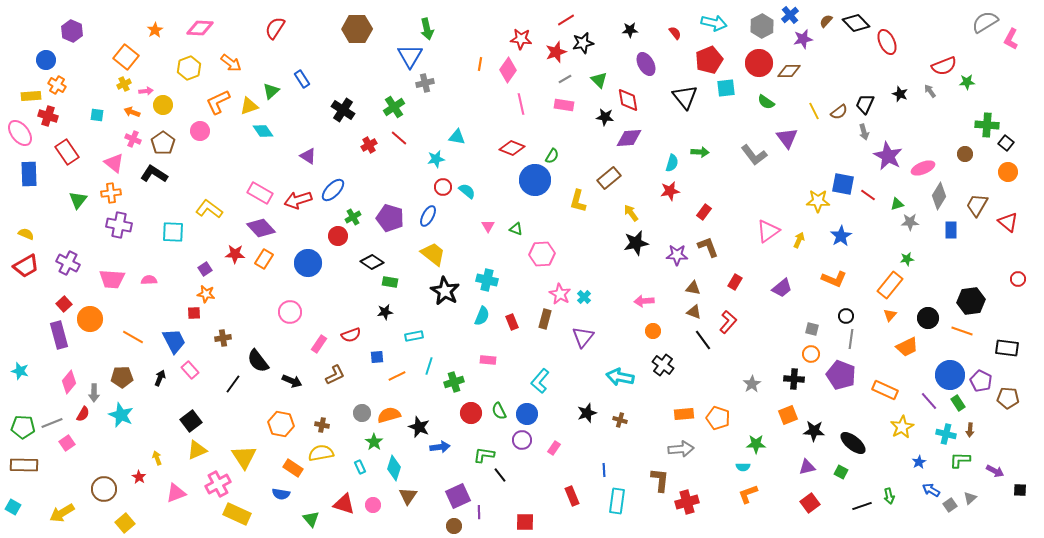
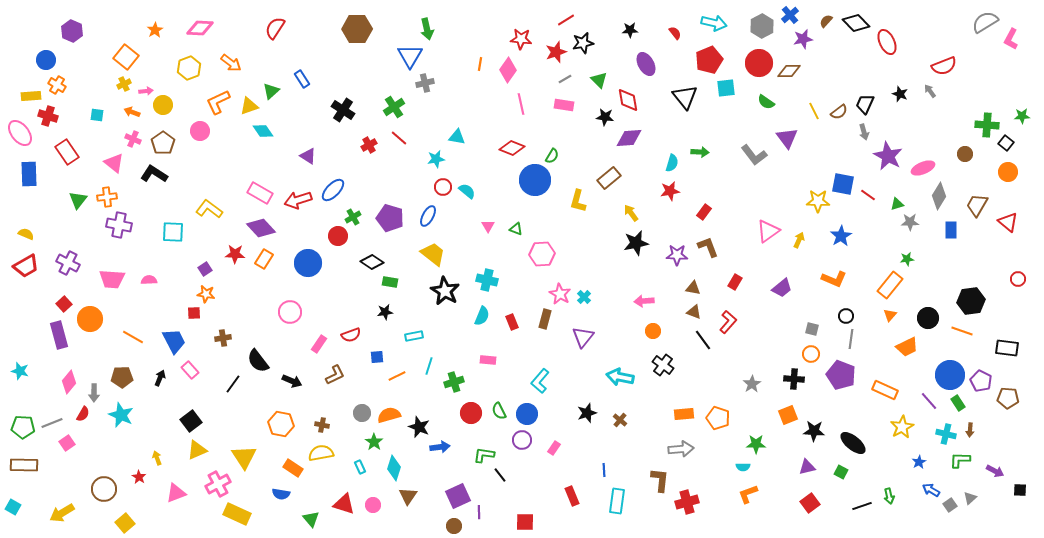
green star at (967, 82): moved 55 px right, 34 px down
orange cross at (111, 193): moved 4 px left, 4 px down
brown cross at (620, 420): rotated 24 degrees clockwise
